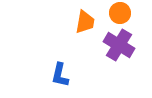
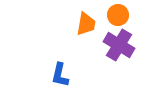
orange circle: moved 2 px left, 2 px down
orange trapezoid: moved 1 px right, 2 px down
